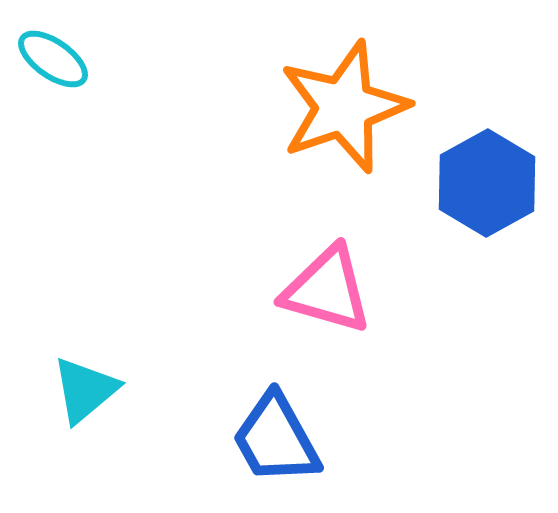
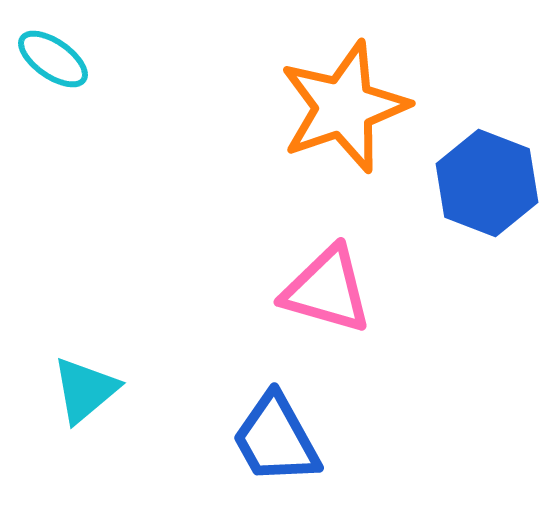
blue hexagon: rotated 10 degrees counterclockwise
